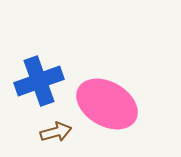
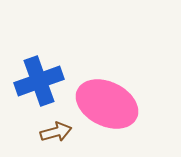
pink ellipse: rotated 4 degrees counterclockwise
